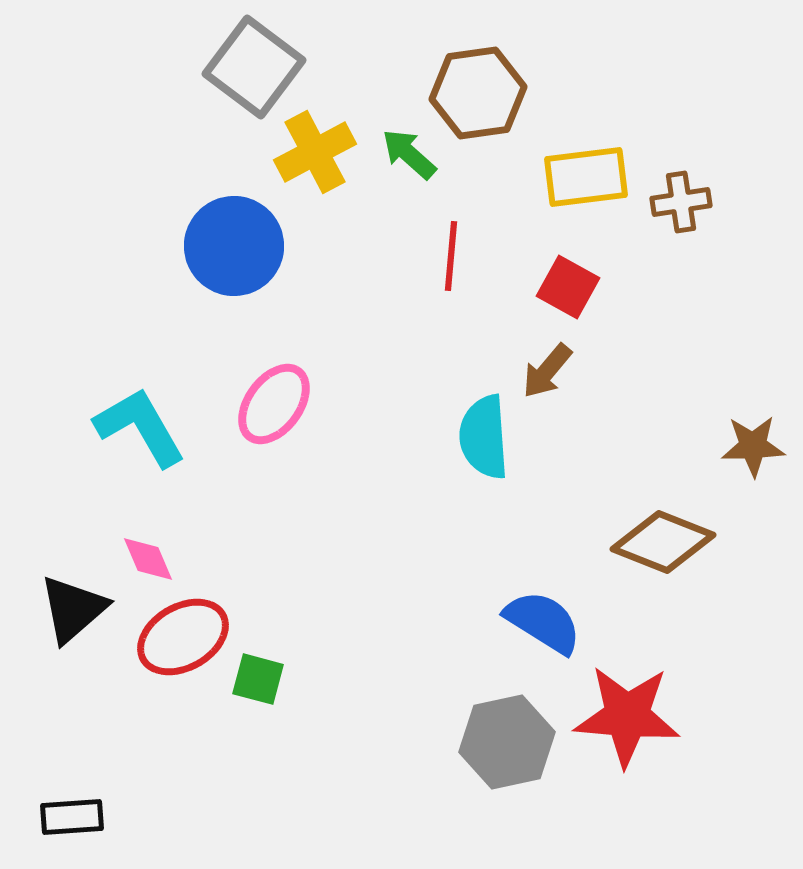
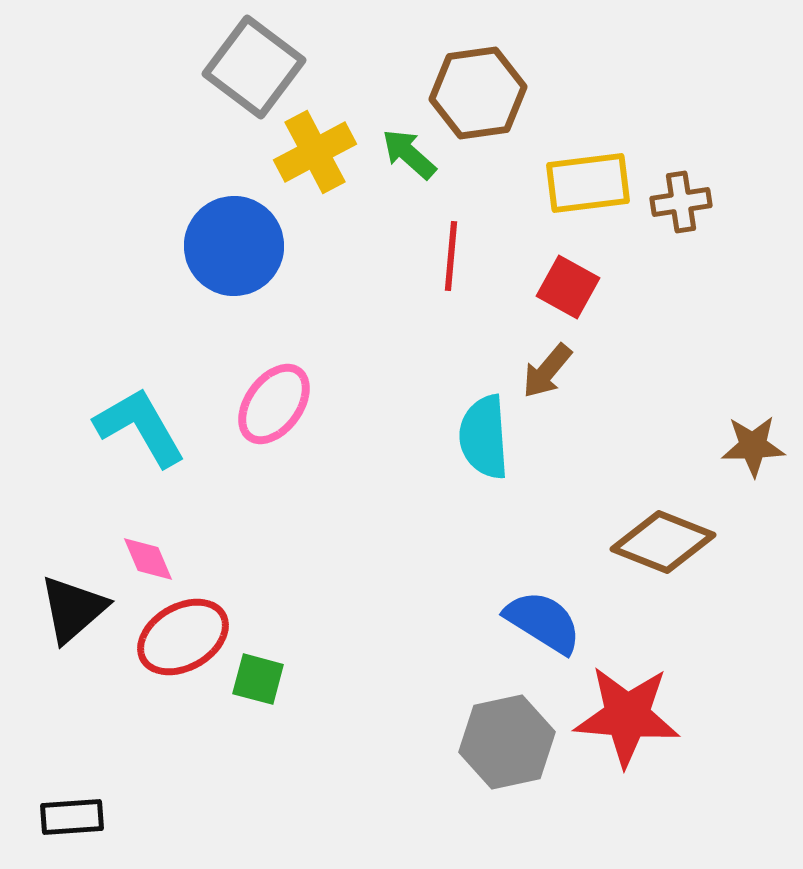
yellow rectangle: moved 2 px right, 6 px down
